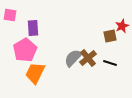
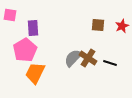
brown square: moved 12 px left, 11 px up; rotated 16 degrees clockwise
brown cross: rotated 18 degrees counterclockwise
